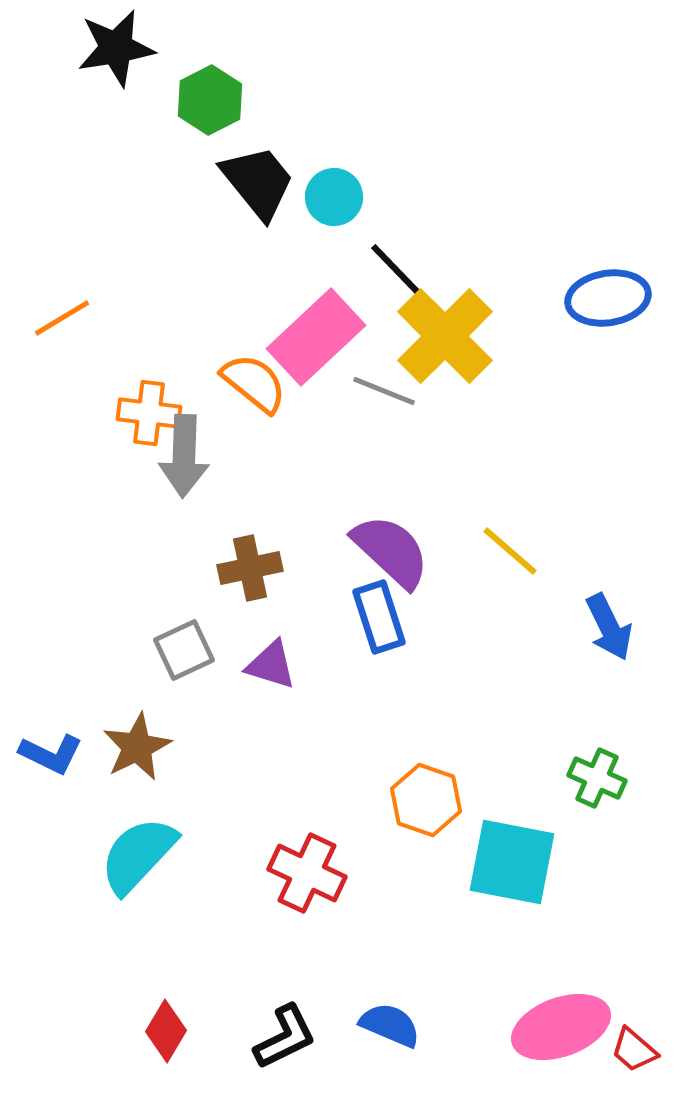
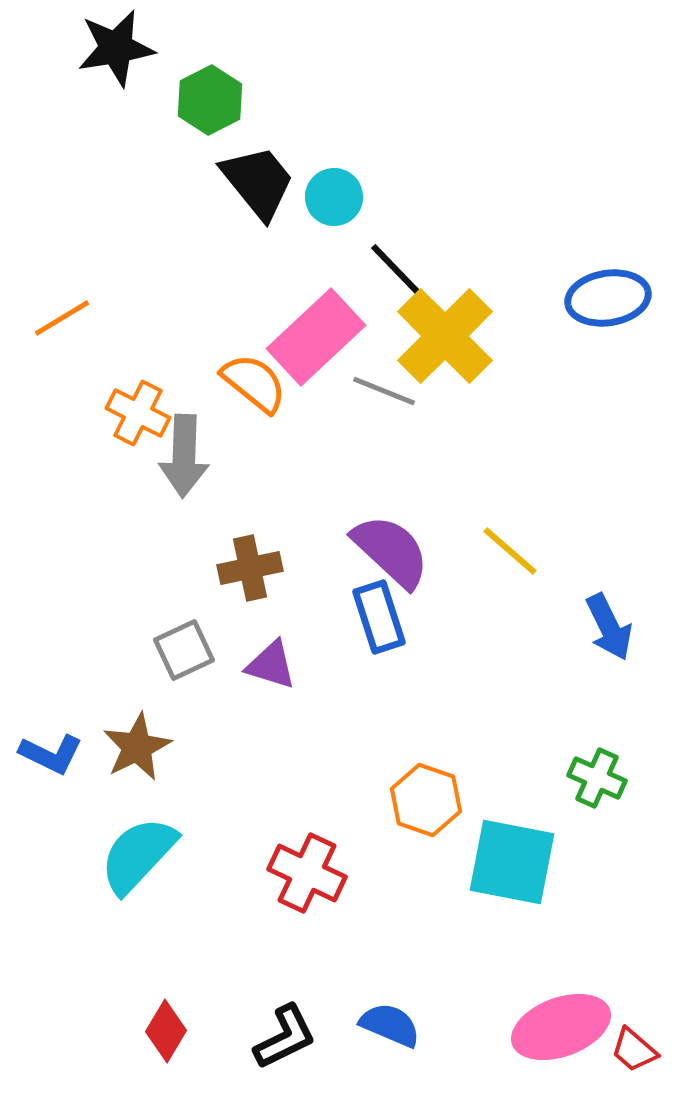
orange cross: moved 11 px left; rotated 20 degrees clockwise
